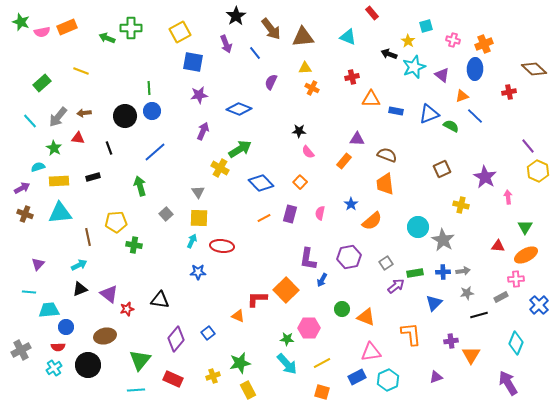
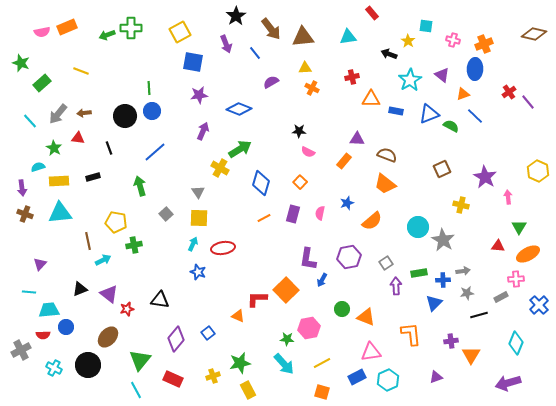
green star at (21, 22): moved 41 px down
cyan square at (426, 26): rotated 24 degrees clockwise
cyan triangle at (348, 37): rotated 30 degrees counterclockwise
green arrow at (107, 38): moved 3 px up; rotated 42 degrees counterclockwise
cyan star at (414, 67): moved 4 px left, 13 px down; rotated 10 degrees counterclockwise
brown diamond at (534, 69): moved 35 px up; rotated 30 degrees counterclockwise
purple semicircle at (271, 82): rotated 35 degrees clockwise
red cross at (509, 92): rotated 24 degrees counterclockwise
orange triangle at (462, 96): moved 1 px right, 2 px up
gray arrow at (58, 117): moved 3 px up
purple line at (528, 146): moved 44 px up
pink semicircle at (308, 152): rotated 24 degrees counterclockwise
blue diamond at (261, 183): rotated 60 degrees clockwise
orange trapezoid at (385, 184): rotated 45 degrees counterclockwise
purple arrow at (22, 188): rotated 112 degrees clockwise
blue star at (351, 204): moved 4 px left, 1 px up; rotated 16 degrees clockwise
purple rectangle at (290, 214): moved 3 px right
yellow pentagon at (116, 222): rotated 15 degrees clockwise
green triangle at (525, 227): moved 6 px left
brown line at (88, 237): moved 4 px down
cyan arrow at (192, 241): moved 1 px right, 3 px down
green cross at (134, 245): rotated 21 degrees counterclockwise
red ellipse at (222, 246): moved 1 px right, 2 px down; rotated 15 degrees counterclockwise
orange ellipse at (526, 255): moved 2 px right, 1 px up
purple triangle at (38, 264): moved 2 px right
cyan arrow at (79, 265): moved 24 px right, 5 px up
blue star at (198, 272): rotated 21 degrees clockwise
blue cross at (443, 272): moved 8 px down
green rectangle at (415, 273): moved 4 px right
purple arrow at (396, 286): rotated 54 degrees counterclockwise
pink hexagon at (309, 328): rotated 10 degrees counterclockwise
brown ellipse at (105, 336): moved 3 px right, 1 px down; rotated 35 degrees counterclockwise
red semicircle at (58, 347): moved 15 px left, 12 px up
cyan arrow at (287, 364): moved 3 px left
cyan cross at (54, 368): rotated 28 degrees counterclockwise
purple arrow at (508, 383): rotated 75 degrees counterclockwise
cyan line at (136, 390): rotated 66 degrees clockwise
